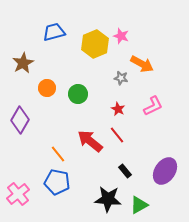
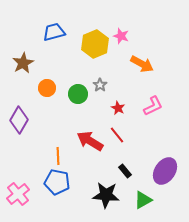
gray star: moved 21 px left, 7 px down; rotated 24 degrees clockwise
red star: moved 1 px up
purple diamond: moved 1 px left
red arrow: rotated 8 degrees counterclockwise
orange line: moved 2 px down; rotated 36 degrees clockwise
black star: moved 2 px left, 4 px up
green triangle: moved 4 px right, 5 px up
